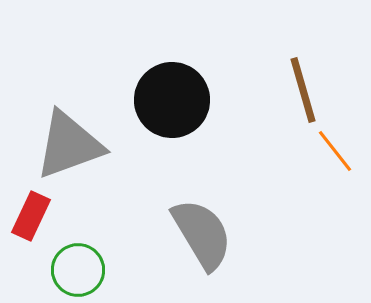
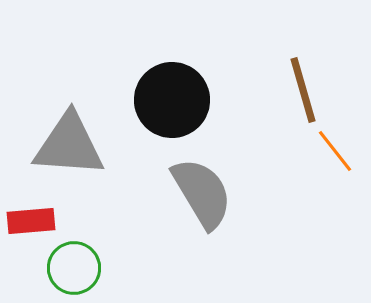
gray triangle: rotated 24 degrees clockwise
red rectangle: moved 5 px down; rotated 60 degrees clockwise
gray semicircle: moved 41 px up
green circle: moved 4 px left, 2 px up
